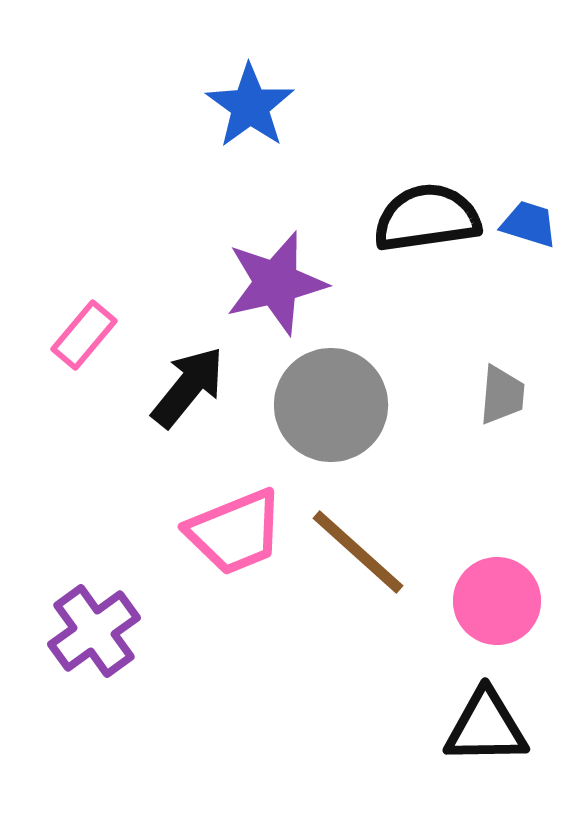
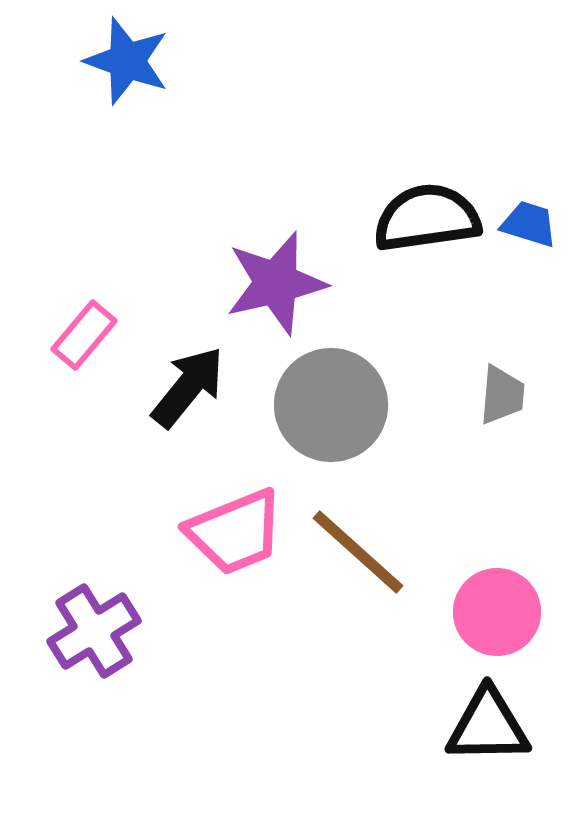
blue star: moved 123 px left, 45 px up; rotated 16 degrees counterclockwise
pink circle: moved 11 px down
purple cross: rotated 4 degrees clockwise
black triangle: moved 2 px right, 1 px up
